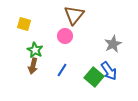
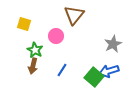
pink circle: moved 9 px left
blue arrow: rotated 108 degrees clockwise
